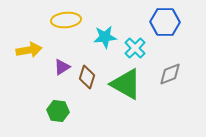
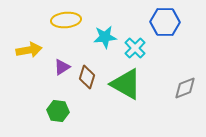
gray diamond: moved 15 px right, 14 px down
